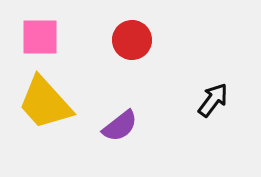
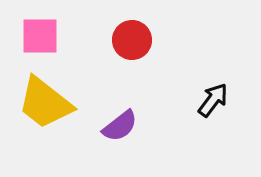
pink square: moved 1 px up
yellow trapezoid: rotated 10 degrees counterclockwise
